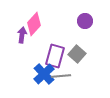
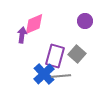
pink diamond: rotated 25 degrees clockwise
